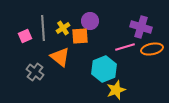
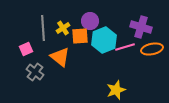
pink square: moved 1 px right, 13 px down
cyan hexagon: moved 29 px up
